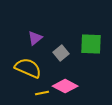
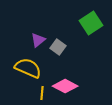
purple triangle: moved 3 px right, 2 px down
green square: moved 21 px up; rotated 35 degrees counterclockwise
gray square: moved 3 px left, 6 px up; rotated 14 degrees counterclockwise
yellow line: rotated 72 degrees counterclockwise
